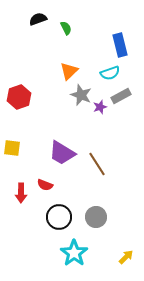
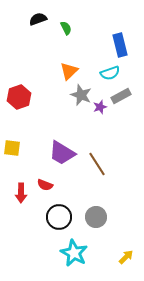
cyan star: rotated 8 degrees counterclockwise
